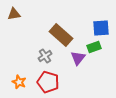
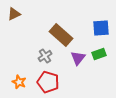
brown triangle: rotated 16 degrees counterclockwise
green rectangle: moved 5 px right, 7 px down
